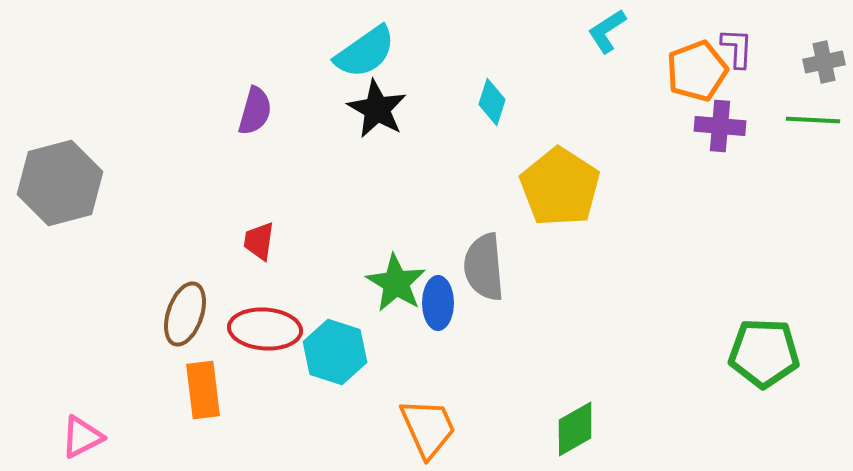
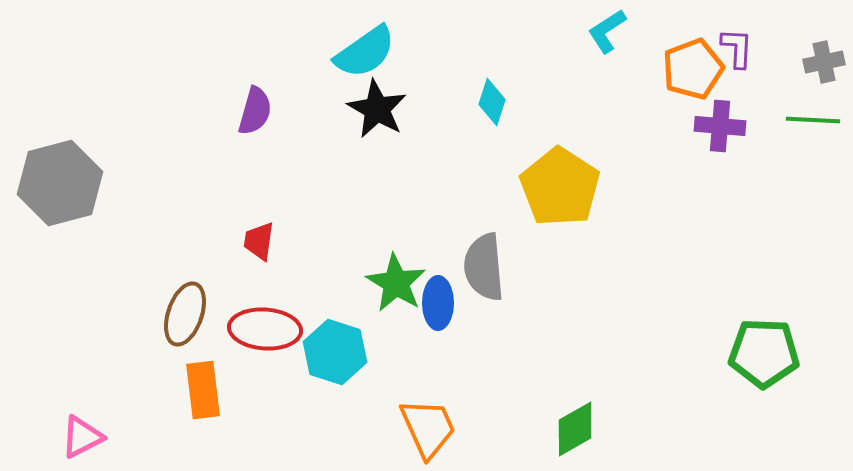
orange pentagon: moved 4 px left, 2 px up
